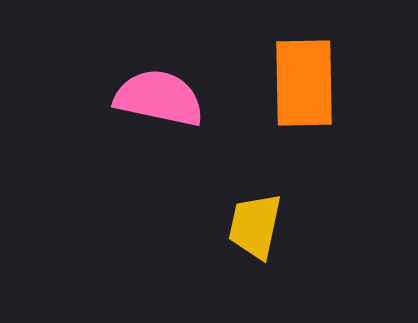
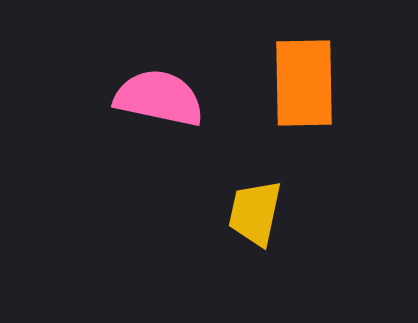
yellow trapezoid: moved 13 px up
